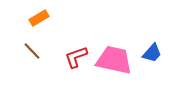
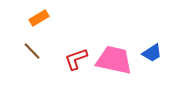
blue trapezoid: rotated 15 degrees clockwise
red L-shape: moved 2 px down
